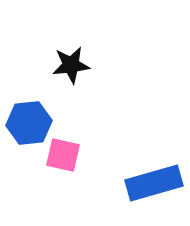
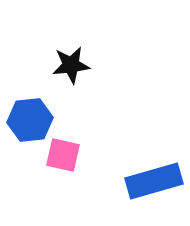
blue hexagon: moved 1 px right, 3 px up
blue rectangle: moved 2 px up
